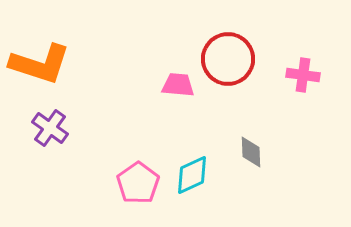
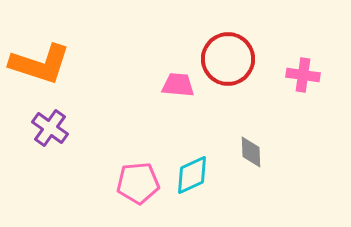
pink pentagon: rotated 30 degrees clockwise
